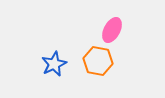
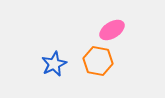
pink ellipse: rotated 30 degrees clockwise
